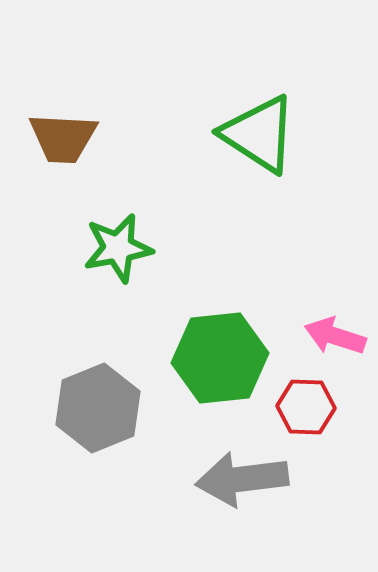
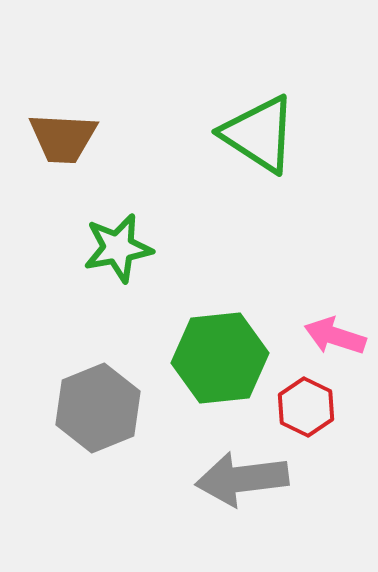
red hexagon: rotated 24 degrees clockwise
